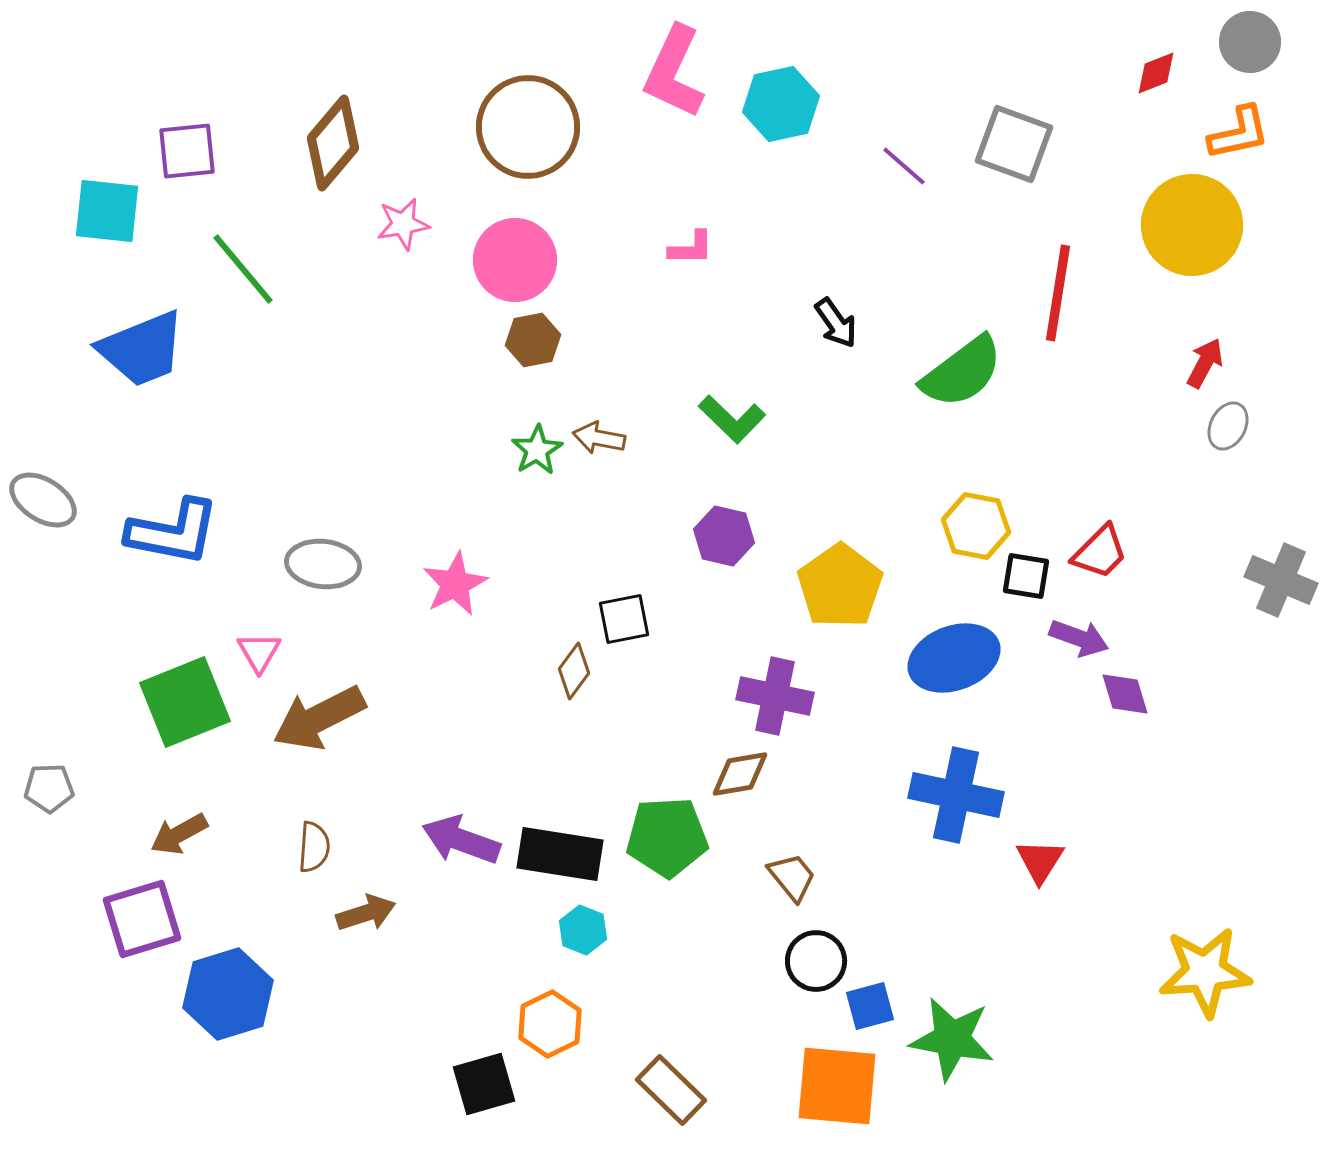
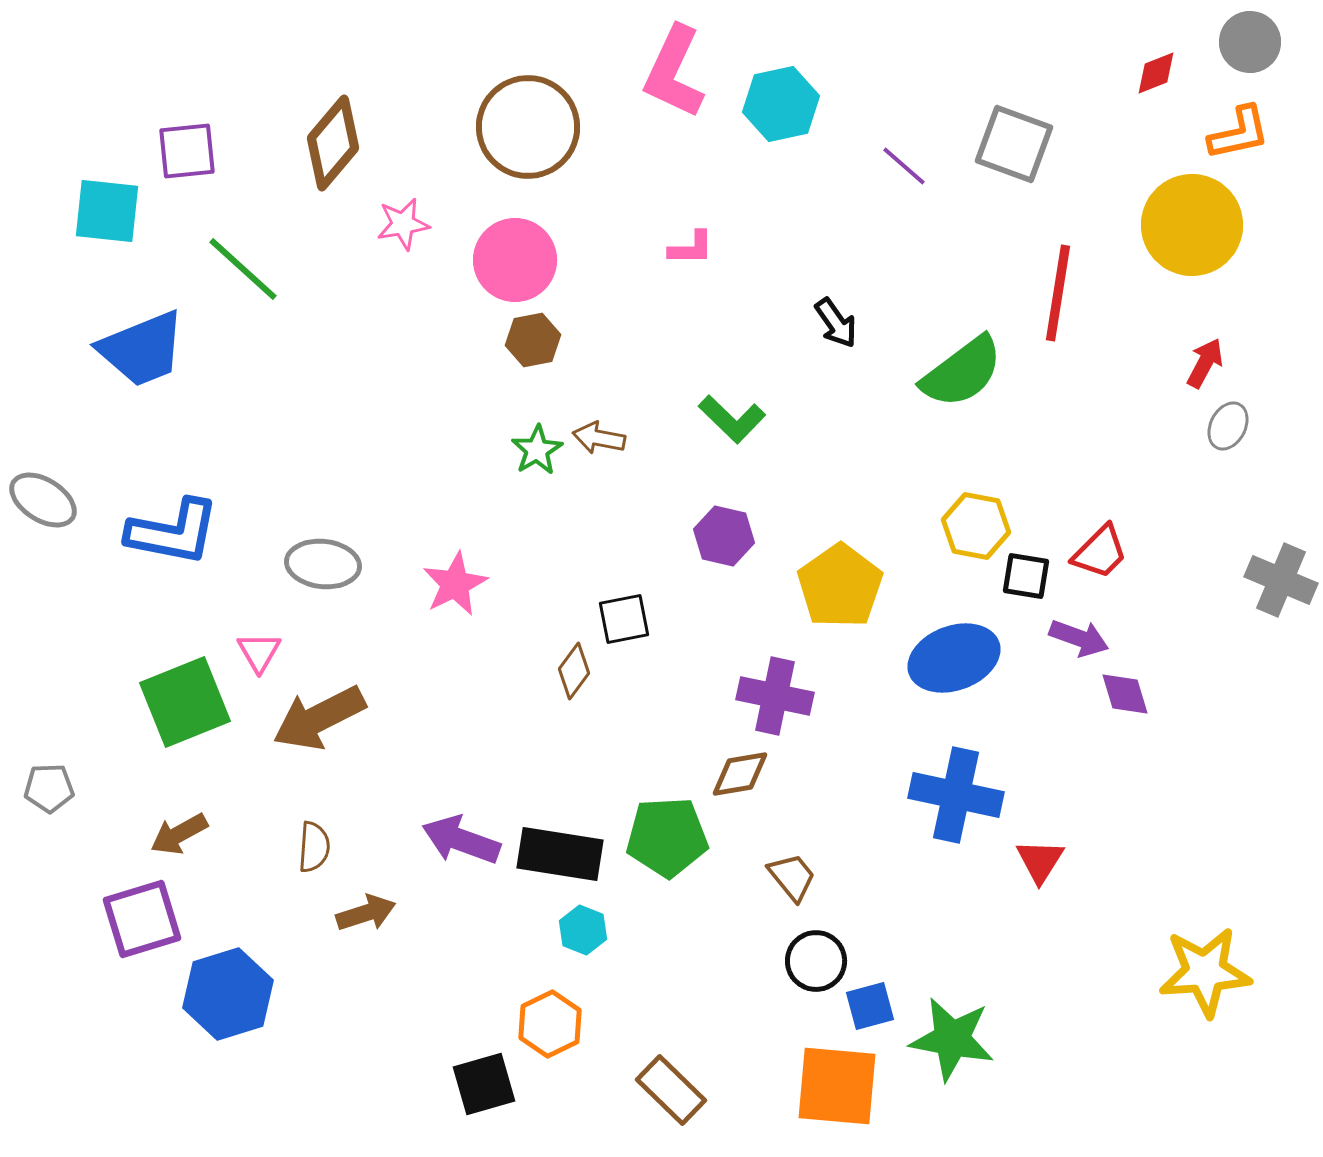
green line at (243, 269): rotated 8 degrees counterclockwise
